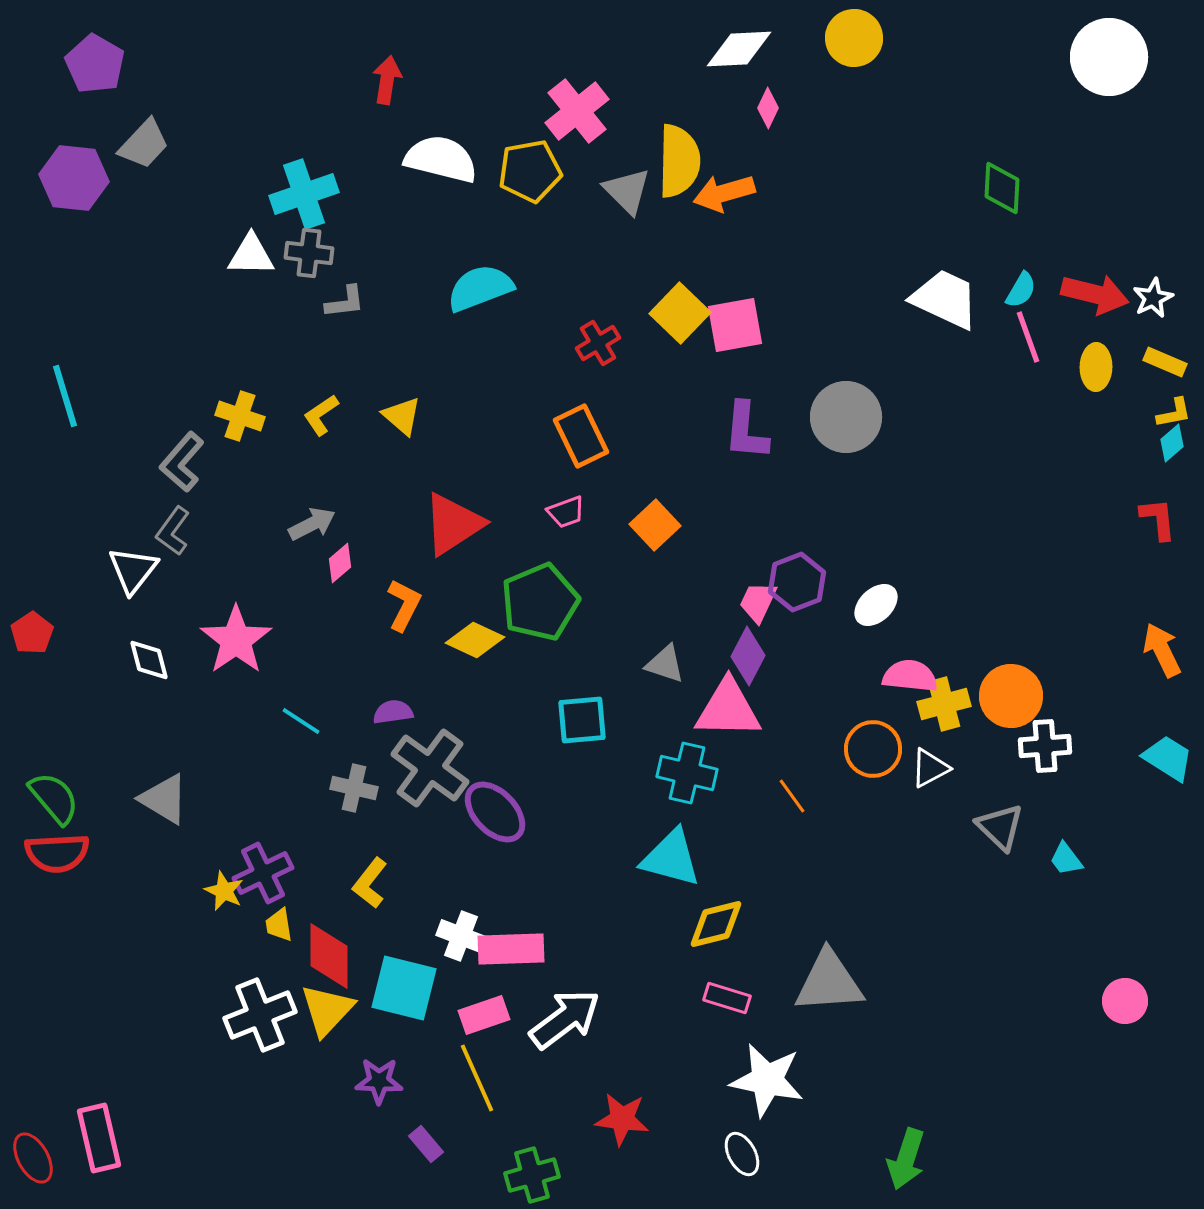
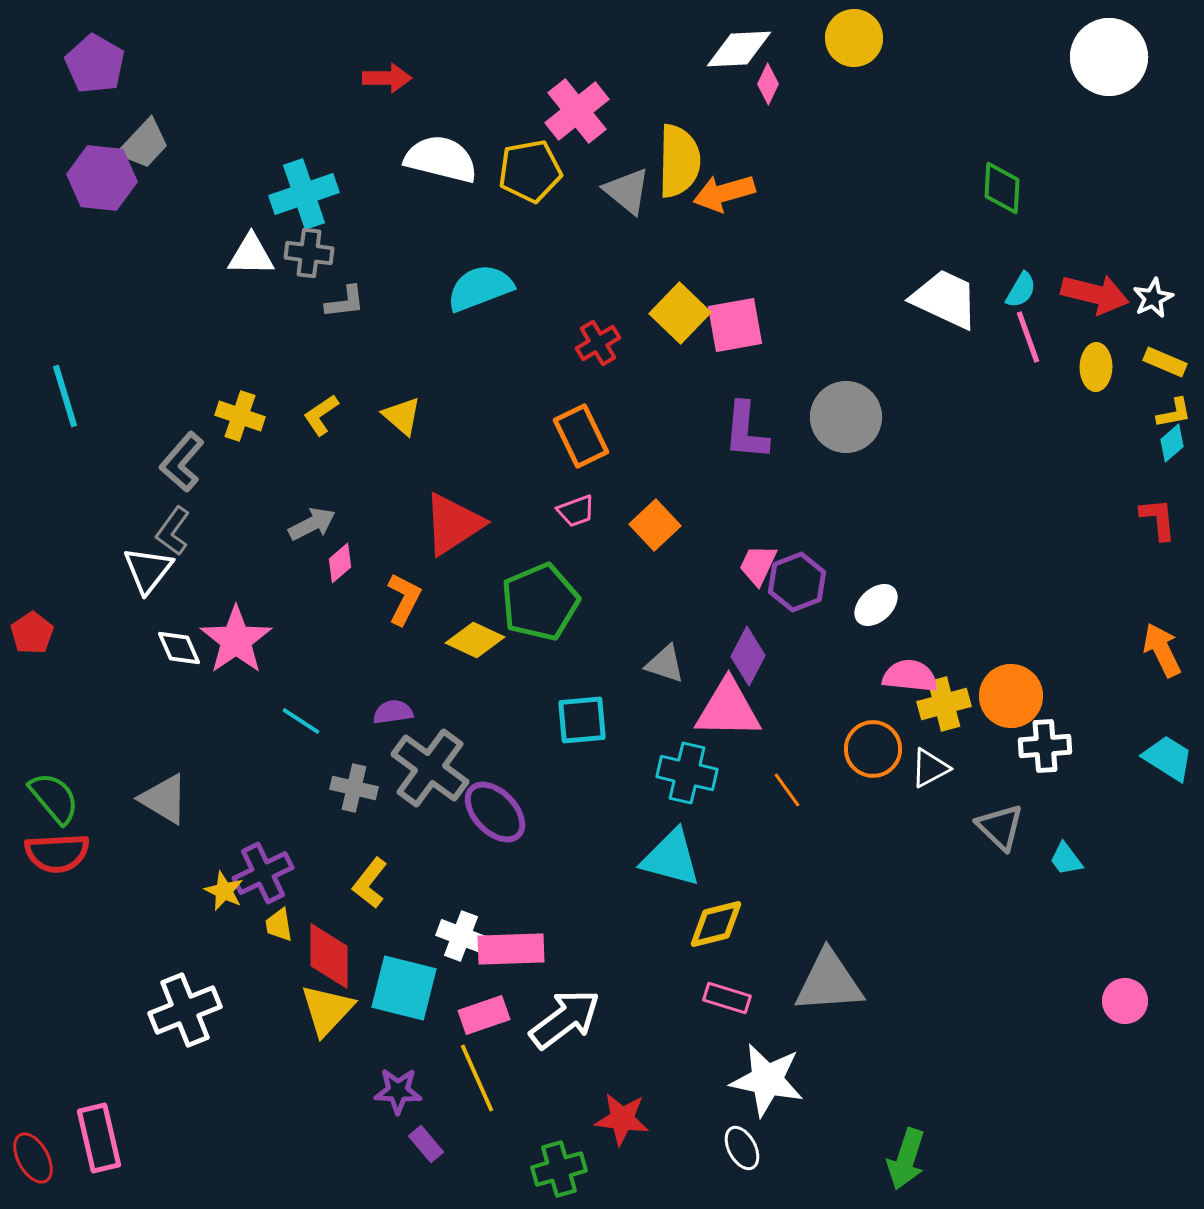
red arrow at (387, 80): moved 2 px up; rotated 81 degrees clockwise
pink diamond at (768, 108): moved 24 px up
purple hexagon at (74, 178): moved 28 px right
gray triangle at (627, 191): rotated 6 degrees counterclockwise
pink trapezoid at (566, 512): moved 10 px right, 1 px up
white triangle at (133, 570): moved 15 px right
pink trapezoid at (758, 602): moved 37 px up
orange L-shape at (404, 605): moved 6 px up
white diamond at (149, 660): moved 30 px right, 12 px up; rotated 9 degrees counterclockwise
orange line at (792, 796): moved 5 px left, 6 px up
white cross at (260, 1015): moved 75 px left, 5 px up
purple star at (379, 1081): moved 19 px right, 10 px down
white ellipse at (742, 1154): moved 6 px up
green cross at (532, 1175): moved 27 px right, 6 px up
